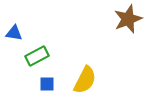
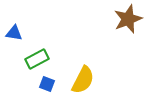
green rectangle: moved 3 px down
yellow semicircle: moved 2 px left
blue square: rotated 21 degrees clockwise
